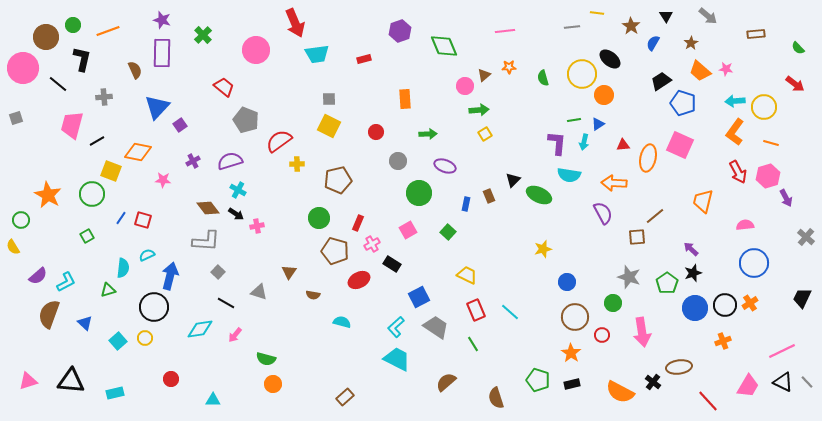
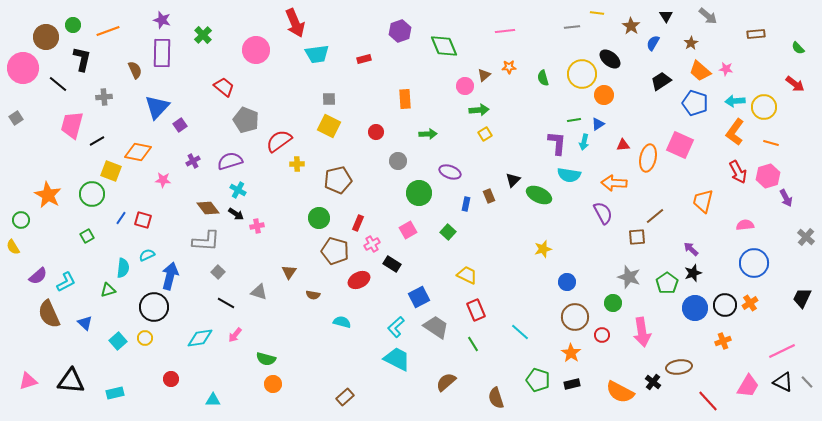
blue pentagon at (683, 103): moved 12 px right
gray square at (16, 118): rotated 16 degrees counterclockwise
purple ellipse at (445, 166): moved 5 px right, 6 px down
cyan line at (510, 312): moved 10 px right, 20 px down
brown semicircle at (49, 314): rotated 44 degrees counterclockwise
cyan diamond at (200, 329): moved 9 px down
